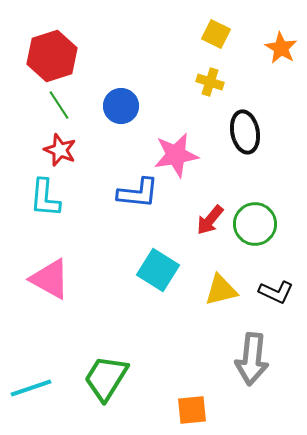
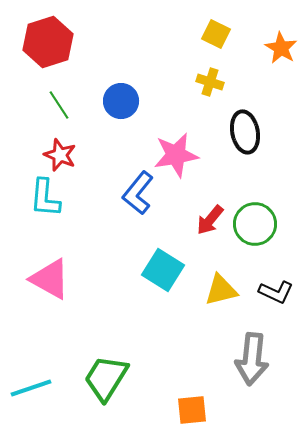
red hexagon: moved 4 px left, 14 px up
blue circle: moved 5 px up
red star: moved 5 px down
blue L-shape: rotated 123 degrees clockwise
cyan square: moved 5 px right
